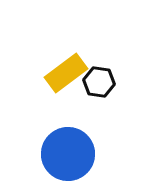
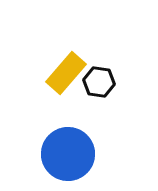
yellow rectangle: rotated 12 degrees counterclockwise
